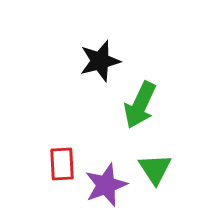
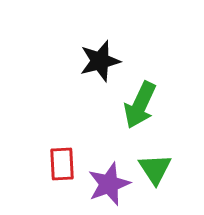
purple star: moved 3 px right, 1 px up
